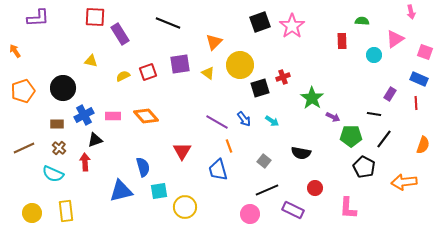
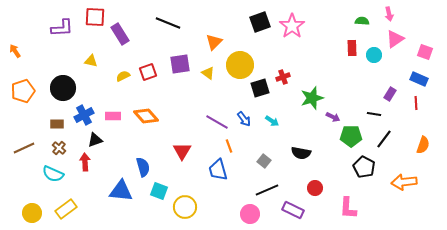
pink arrow at (411, 12): moved 22 px left, 2 px down
purple L-shape at (38, 18): moved 24 px right, 10 px down
red rectangle at (342, 41): moved 10 px right, 7 px down
green star at (312, 98): rotated 20 degrees clockwise
blue triangle at (121, 191): rotated 20 degrees clockwise
cyan square at (159, 191): rotated 30 degrees clockwise
yellow rectangle at (66, 211): moved 2 px up; rotated 60 degrees clockwise
